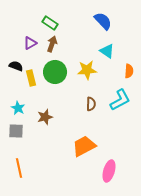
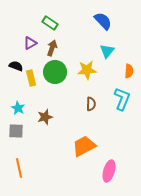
brown arrow: moved 4 px down
cyan triangle: rotated 35 degrees clockwise
cyan L-shape: moved 2 px right, 1 px up; rotated 40 degrees counterclockwise
